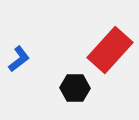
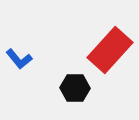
blue L-shape: rotated 88 degrees clockwise
